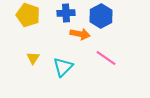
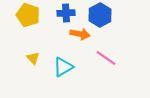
blue hexagon: moved 1 px left, 1 px up
yellow triangle: rotated 16 degrees counterclockwise
cyan triangle: rotated 15 degrees clockwise
